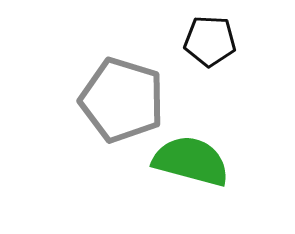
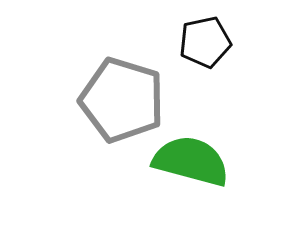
black pentagon: moved 5 px left, 1 px down; rotated 15 degrees counterclockwise
